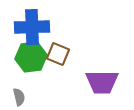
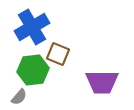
blue cross: rotated 28 degrees counterclockwise
green hexagon: moved 2 px right, 13 px down
gray semicircle: rotated 54 degrees clockwise
